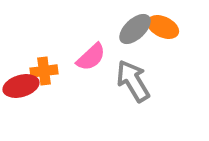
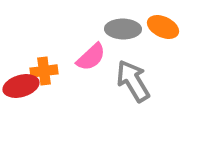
gray ellipse: moved 12 px left; rotated 44 degrees clockwise
